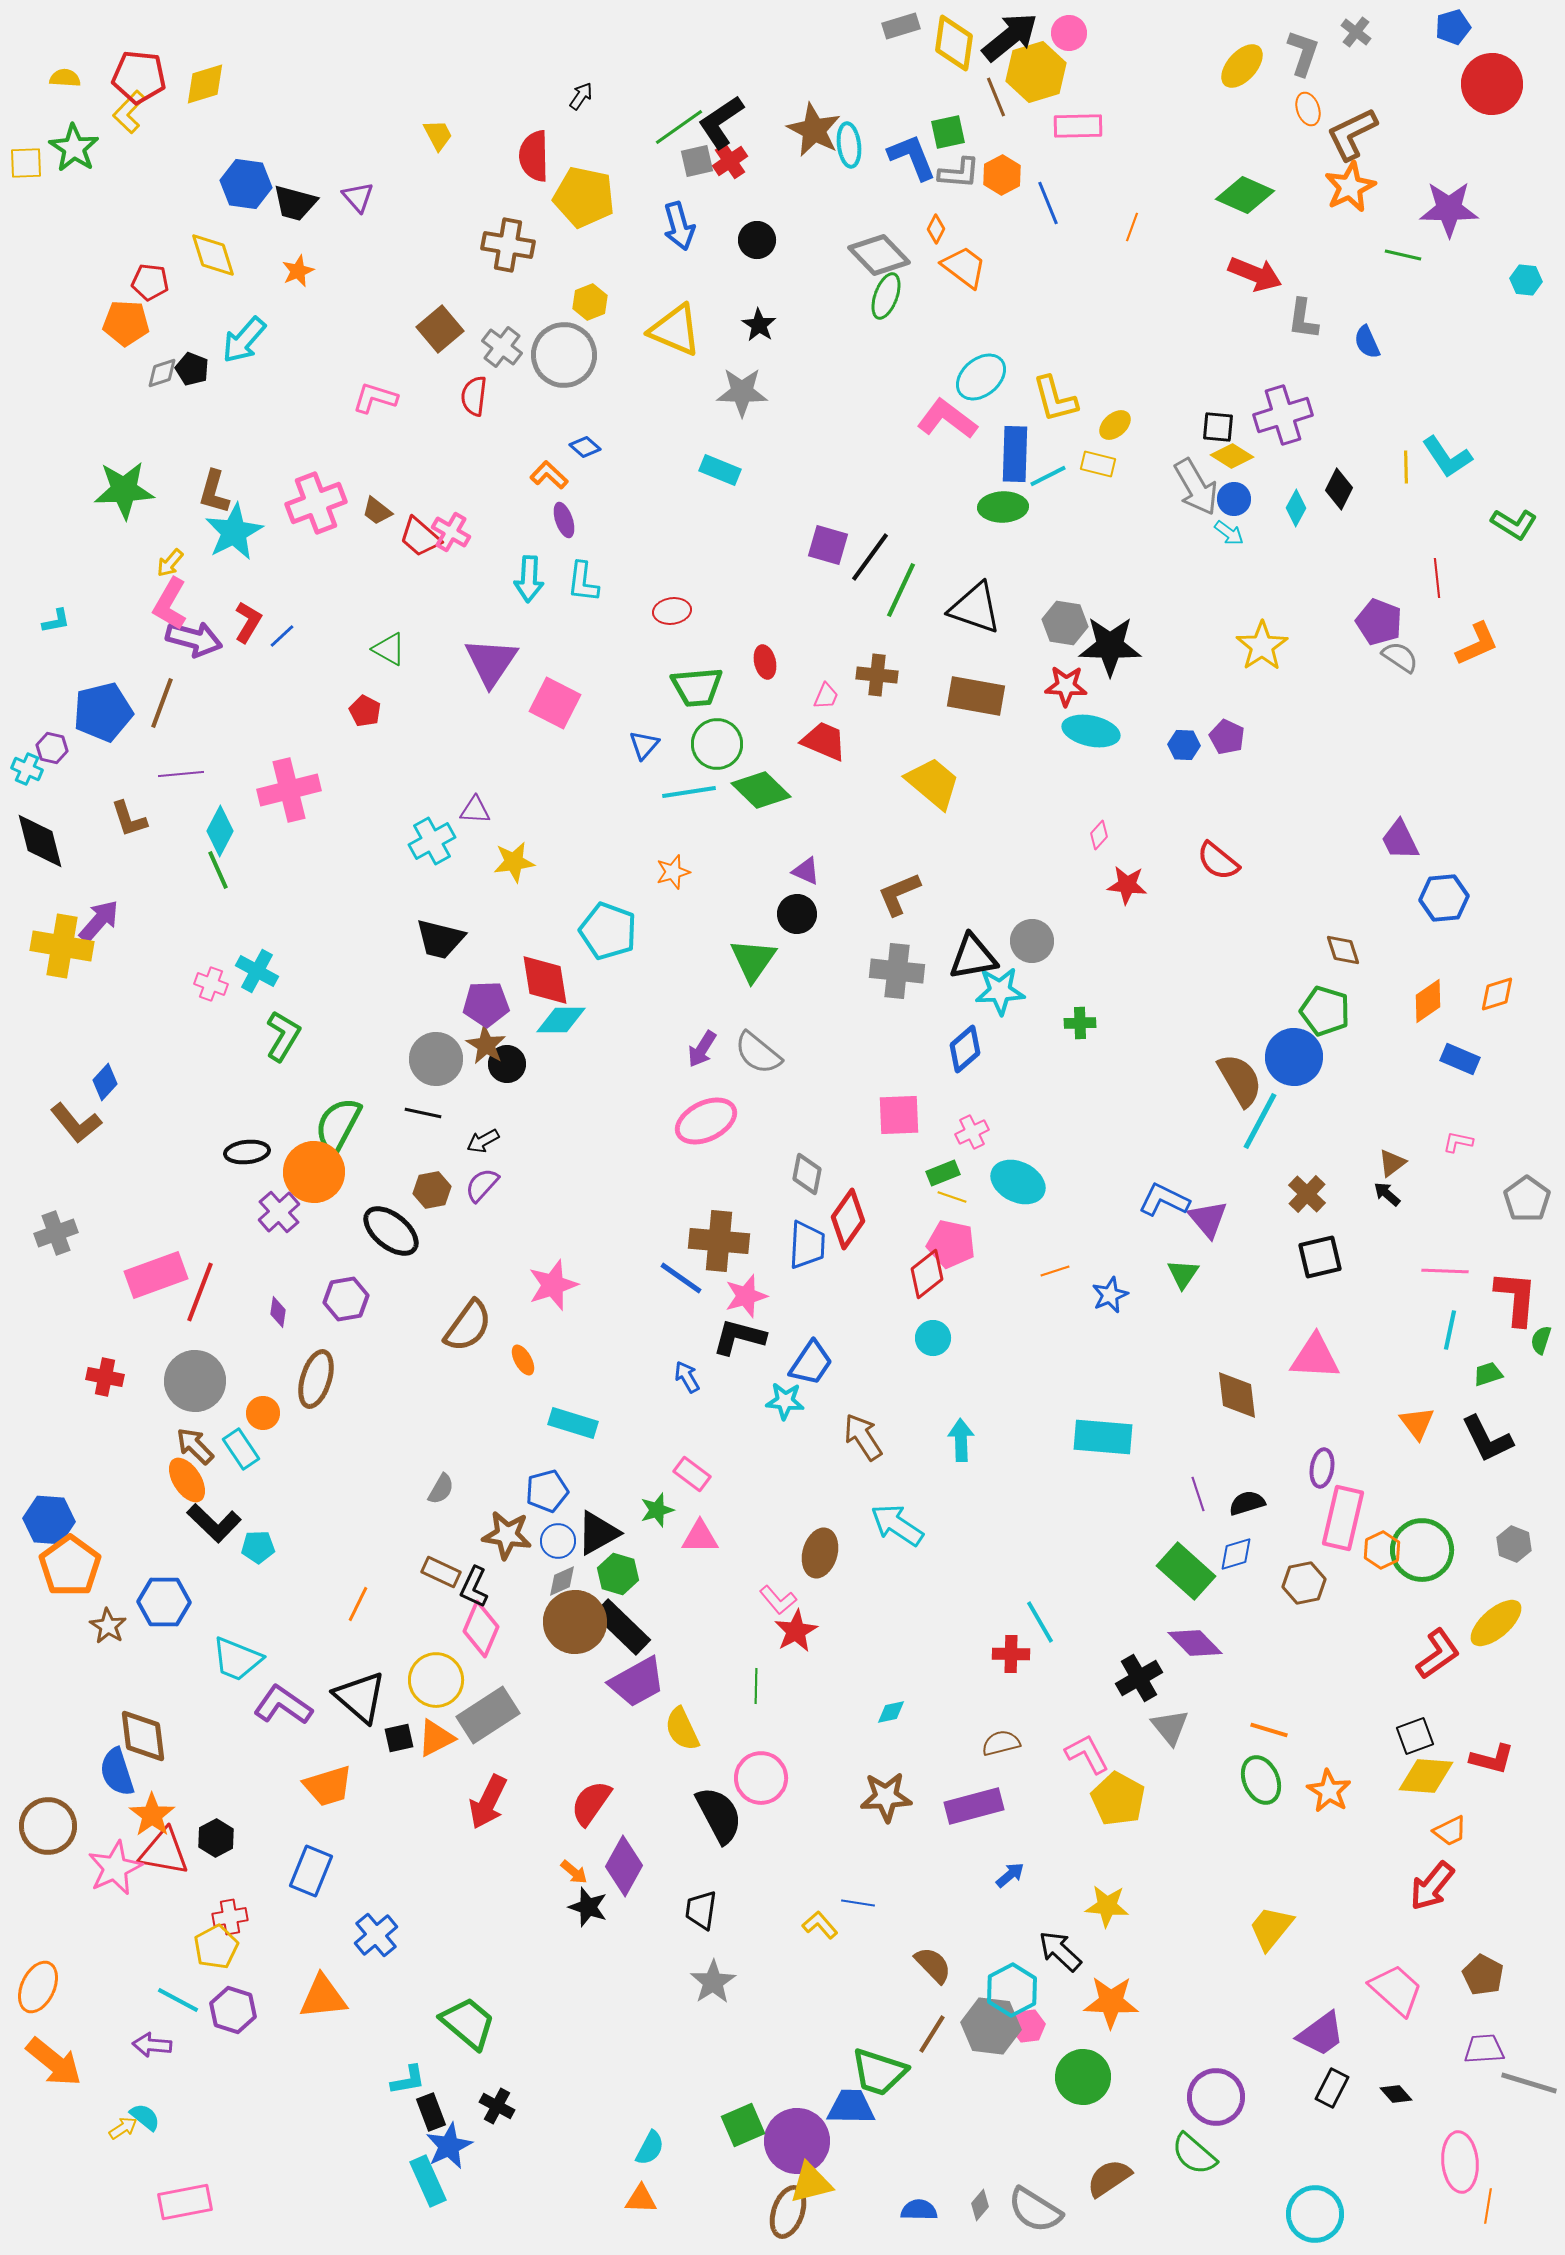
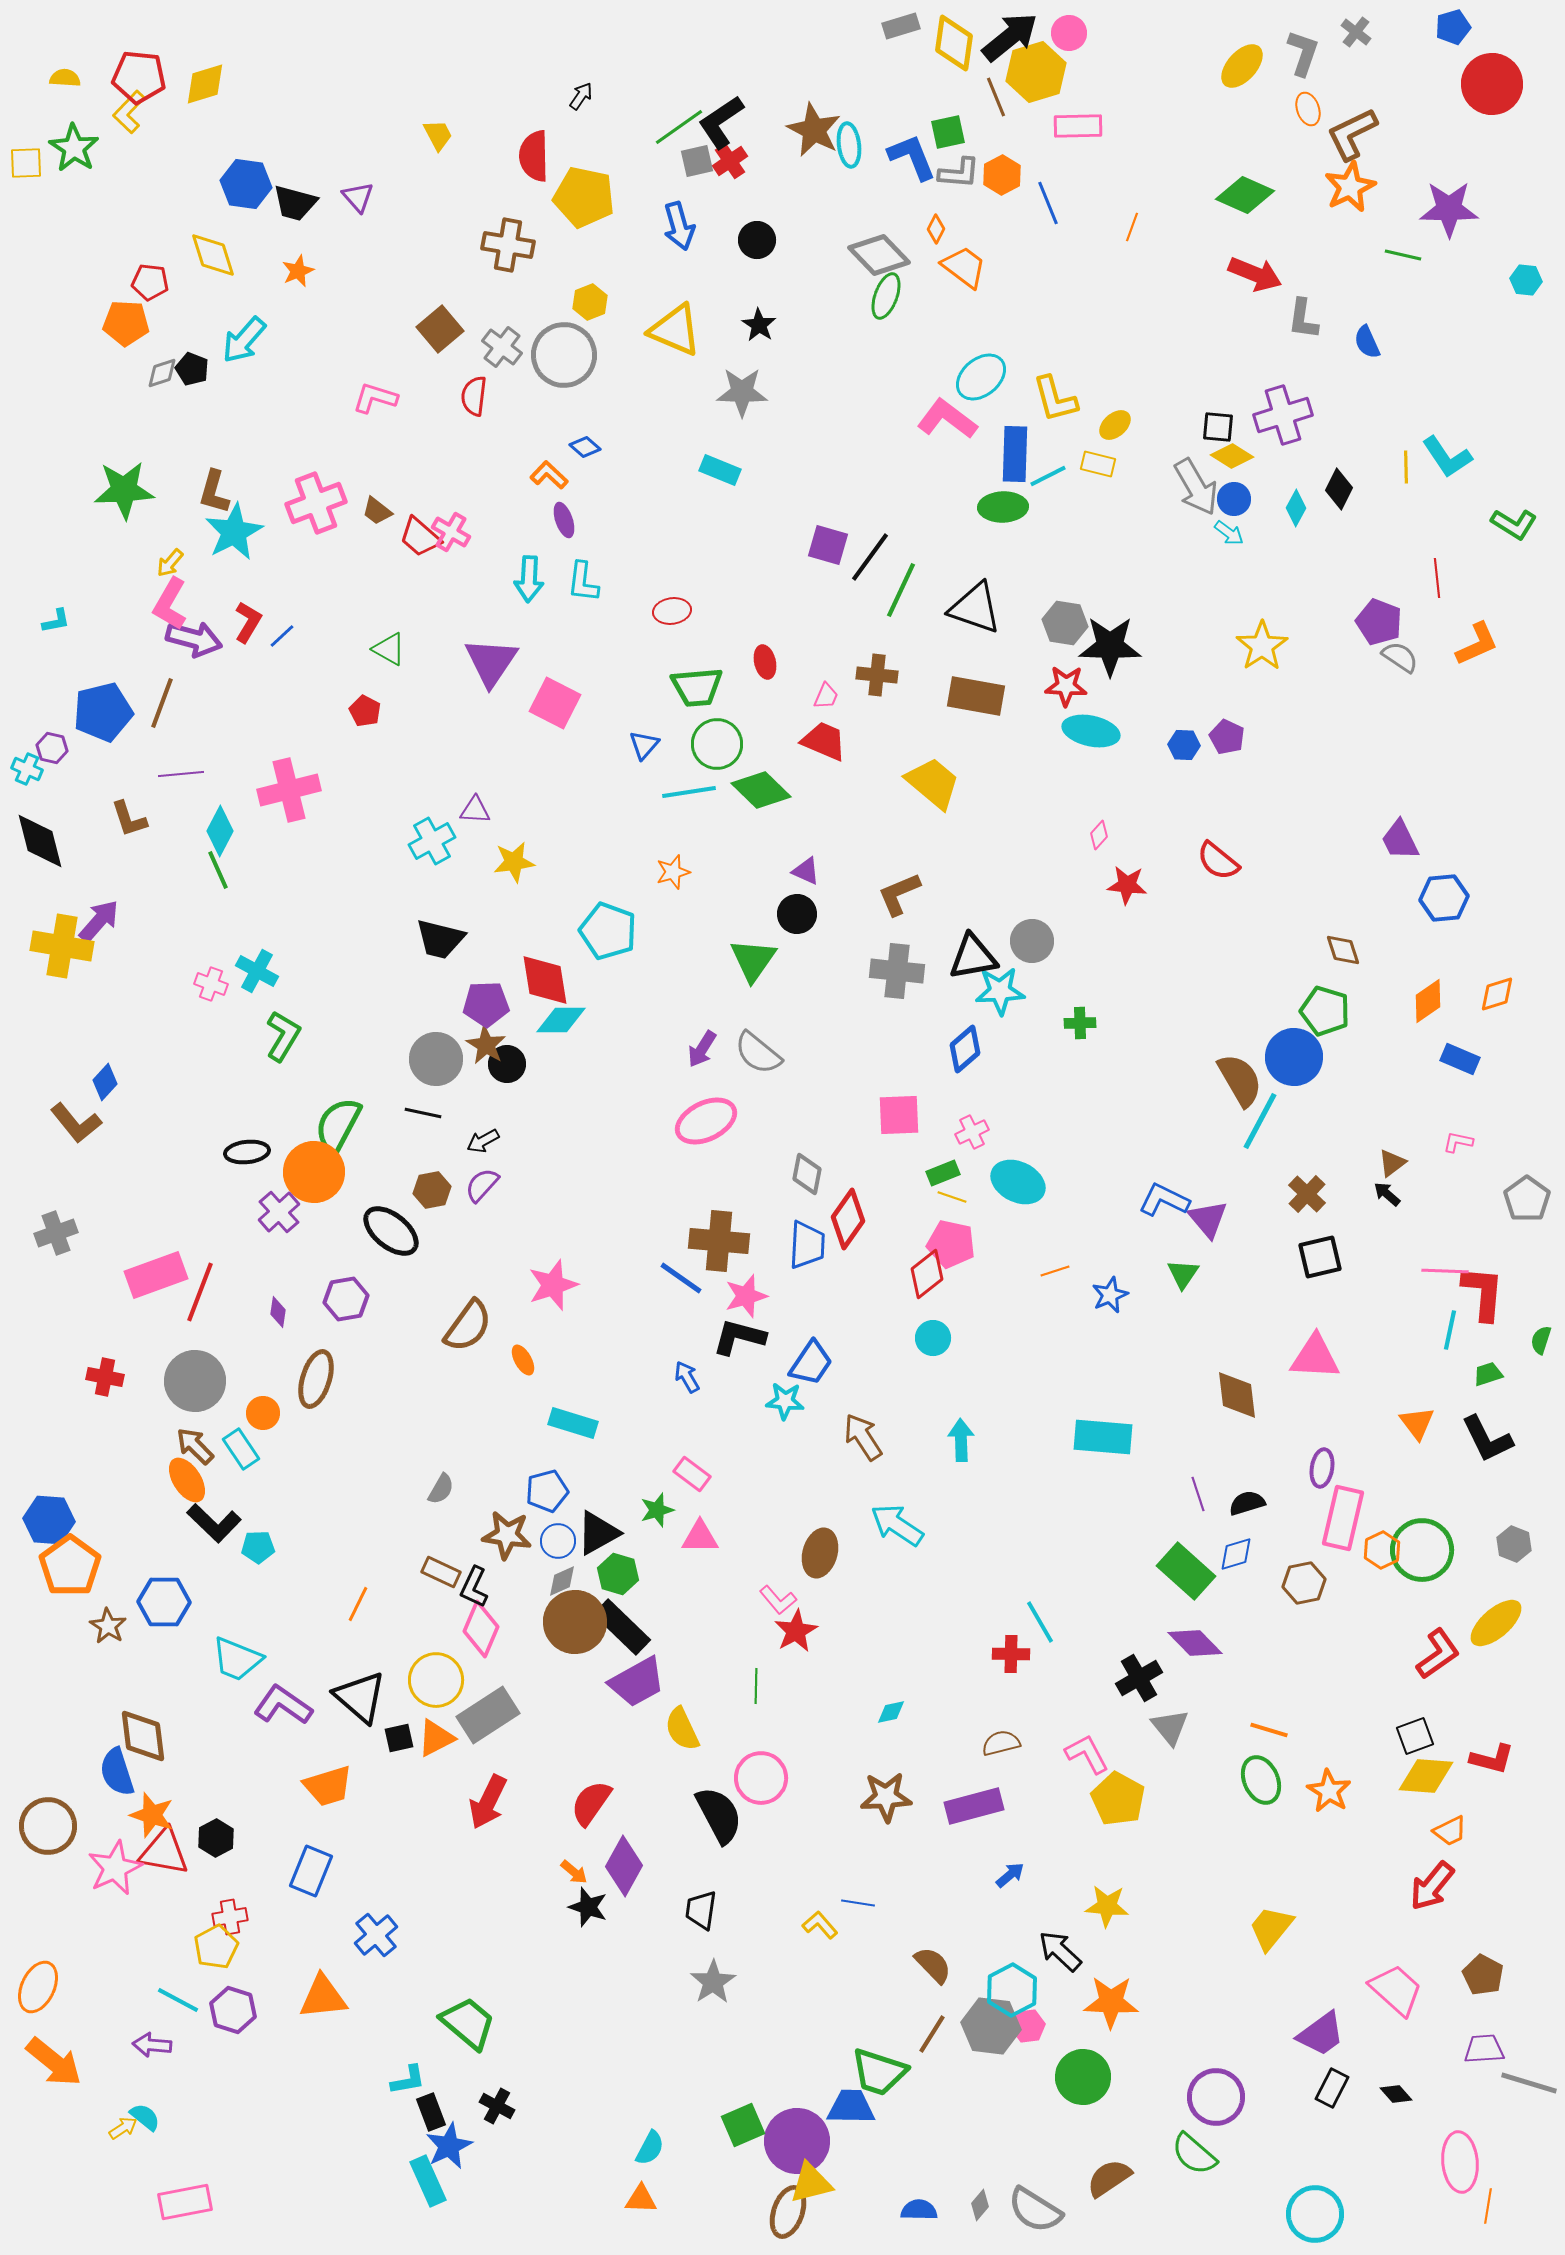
red L-shape at (1516, 1298): moved 33 px left, 5 px up
orange star at (152, 1815): rotated 18 degrees counterclockwise
